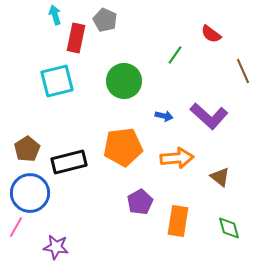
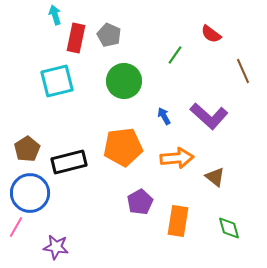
gray pentagon: moved 4 px right, 15 px down
blue arrow: rotated 132 degrees counterclockwise
brown triangle: moved 5 px left
